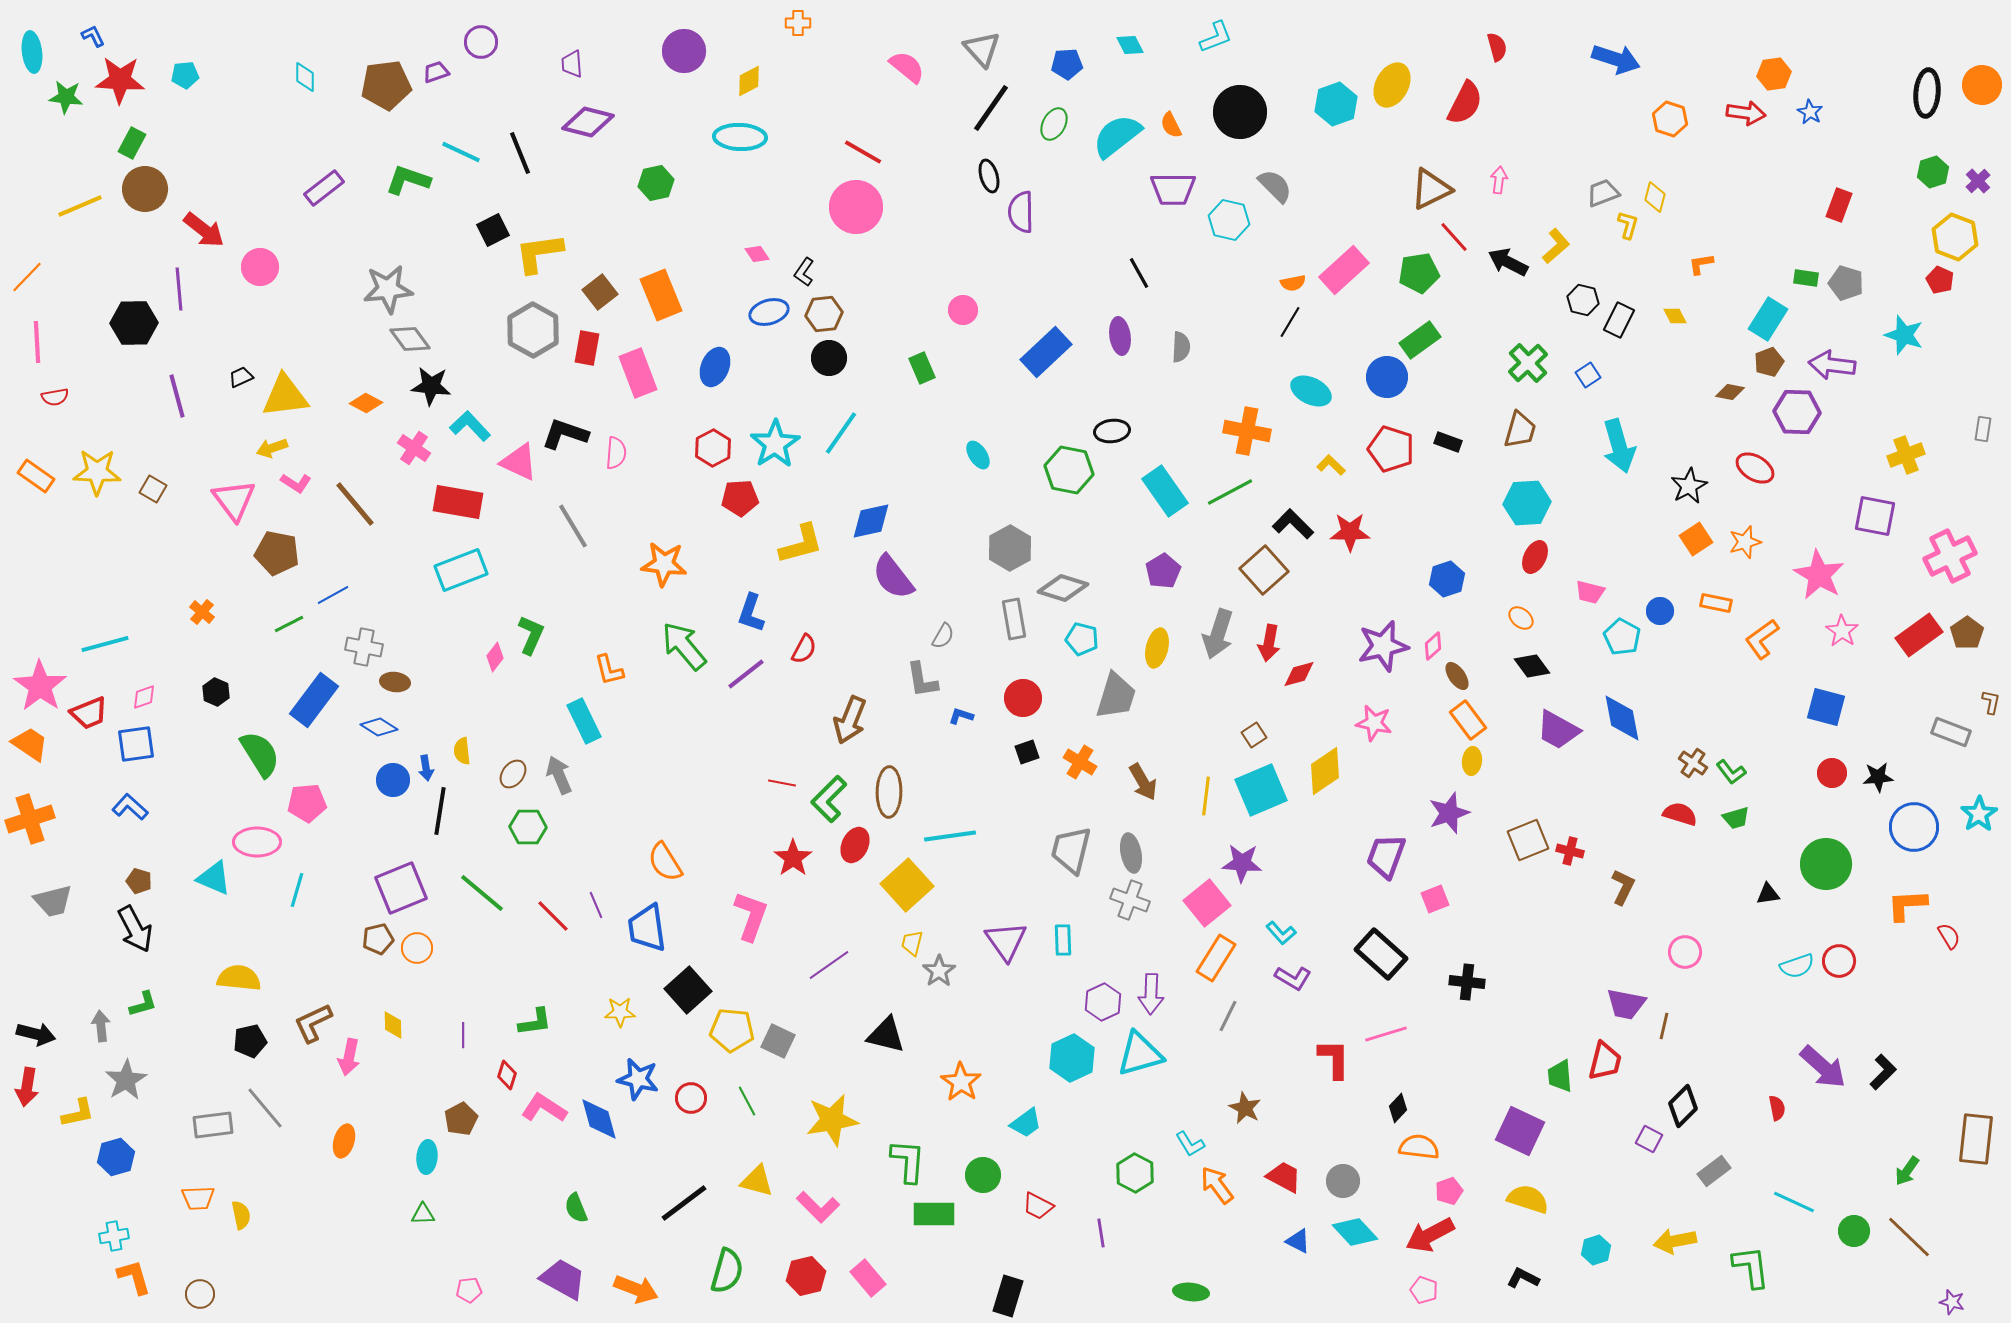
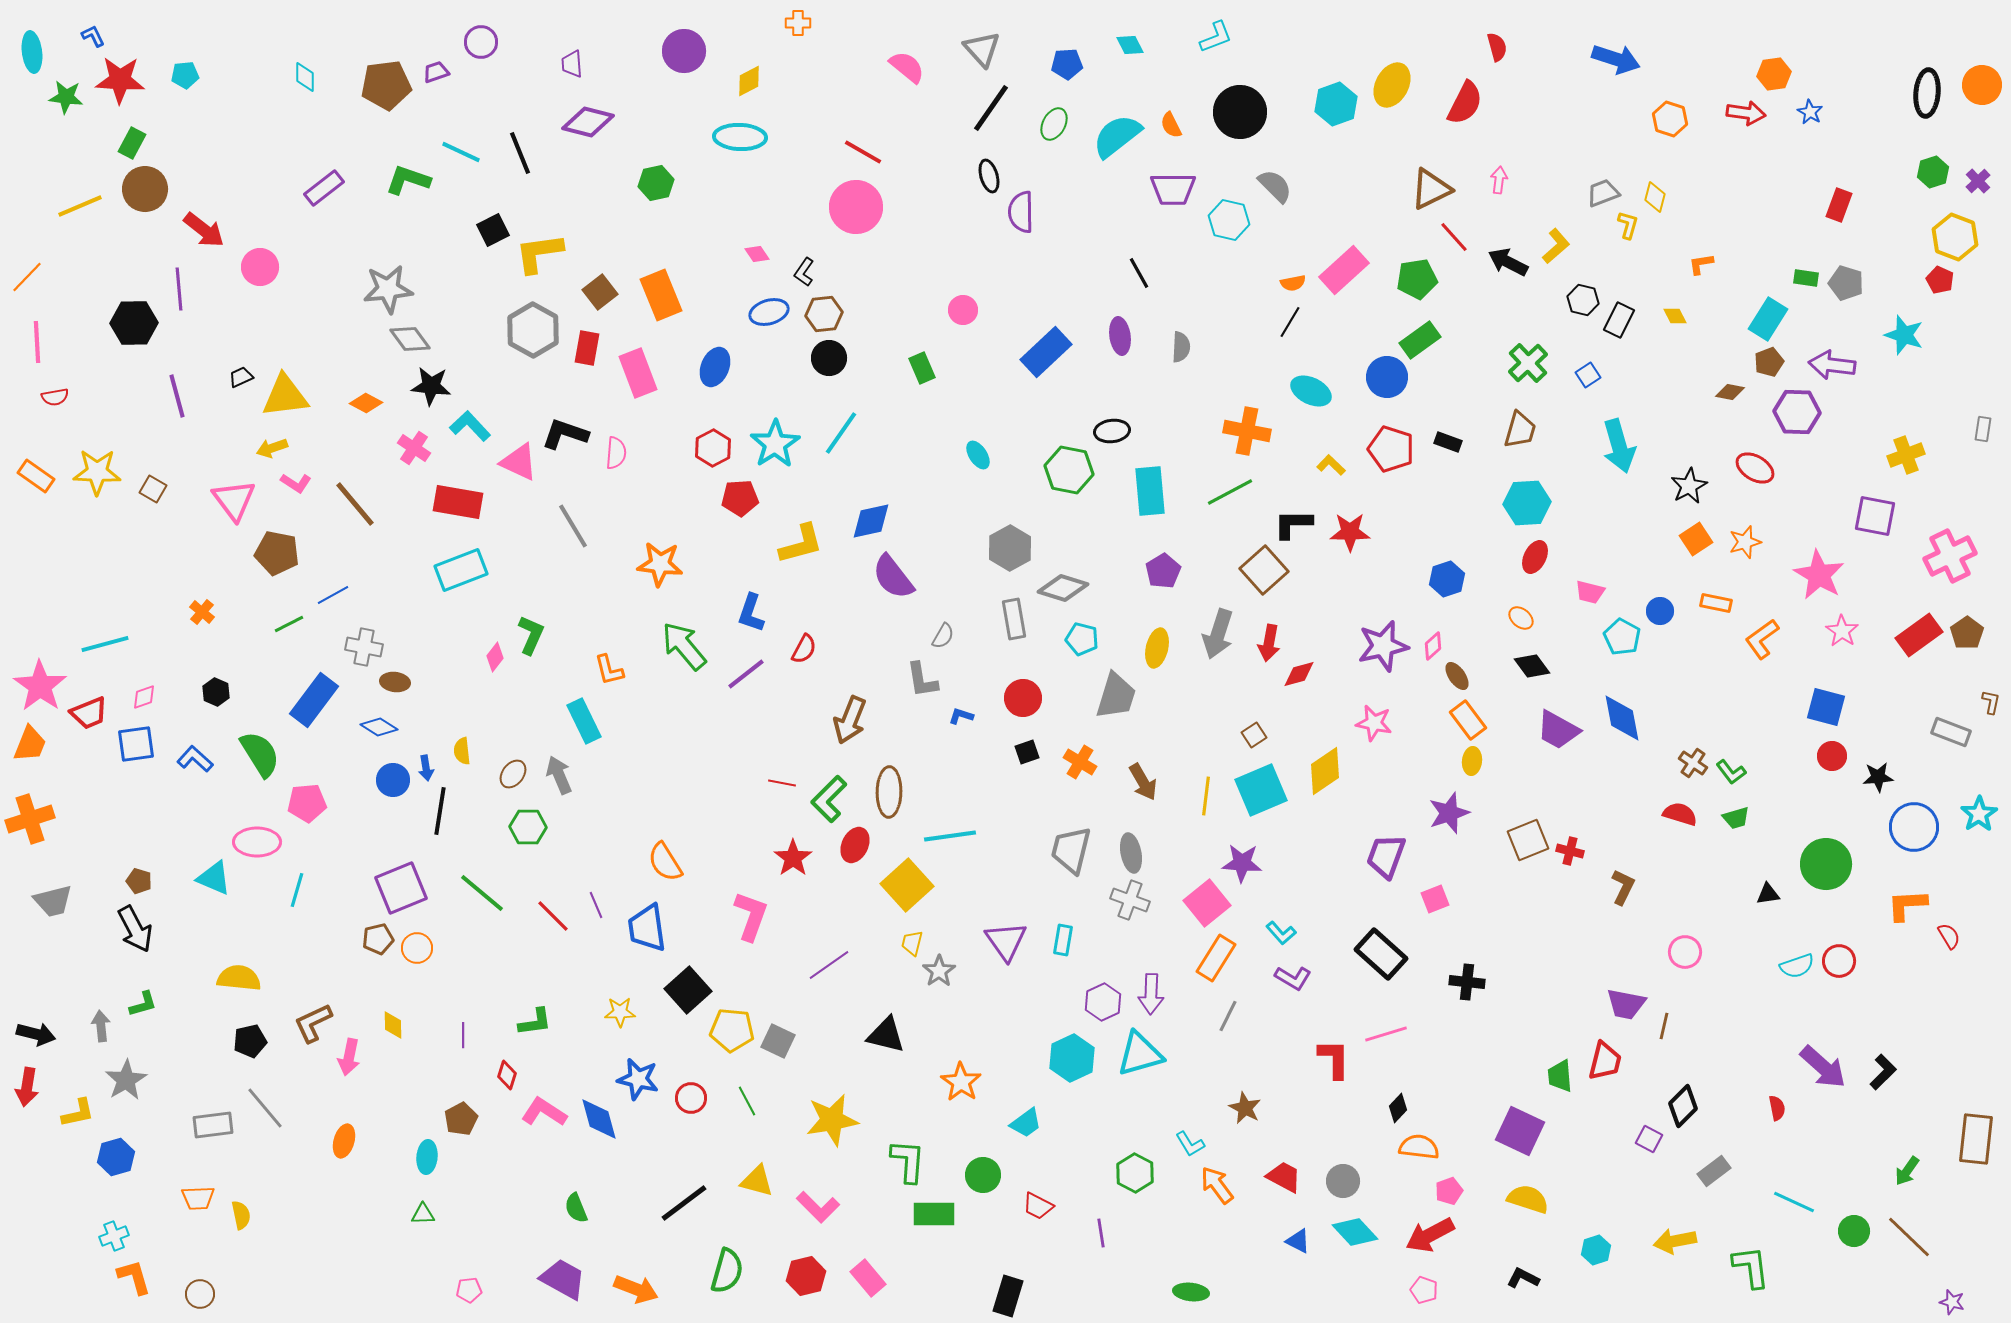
green pentagon at (1419, 273): moved 2 px left, 6 px down
cyan rectangle at (1165, 491): moved 15 px left; rotated 30 degrees clockwise
black L-shape at (1293, 524): rotated 45 degrees counterclockwise
orange star at (664, 564): moved 4 px left
orange trapezoid at (30, 744): rotated 78 degrees clockwise
red circle at (1832, 773): moved 17 px up
blue L-shape at (130, 807): moved 65 px right, 48 px up
cyan rectangle at (1063, 940): rotated 12 degrees clockwise
pink L-shape at (544, 1108): moved 4 px down
cyan cross at (114, 1236): rotated 12 degrees counterclockwise
